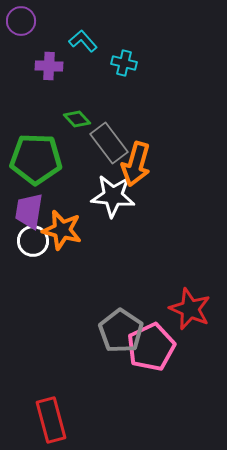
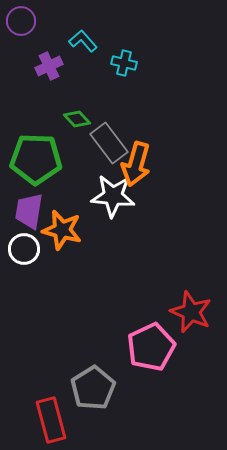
purple cross: rotated 28 degrees counterclockwise
white circle: moved 9 px left, 8 px down
red star: moved 1 px right, 3 px down
gray pentagon: moved 28 px left, 57 px down; rotated 6 degrees clockwise
